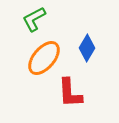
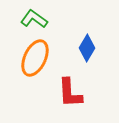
green L-shape: rotated 64 degrees clockwise
orange ellipse: moved 9 px left; rotated 15 degrees counterclockwise
